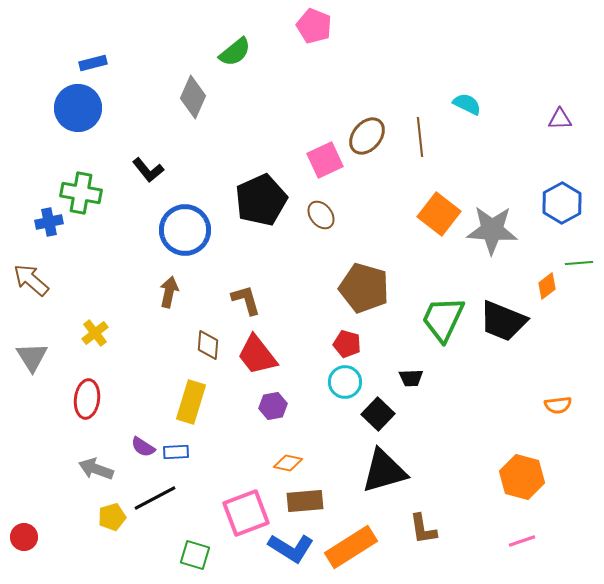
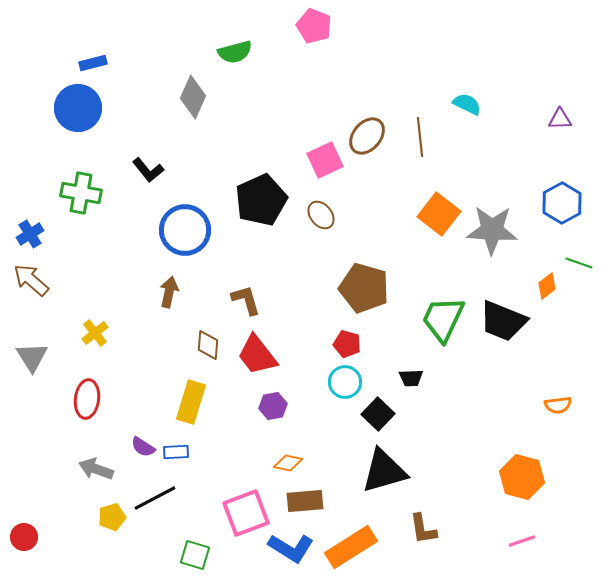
green semicircle at (235, 52): rotated 24 degrees clockwise
blue cross at (49, 222): moved 19 px left, 12 px down; rotated 20 degrees counterclockwise
green line at (579, 263): rotated 24 degrees clockwise
